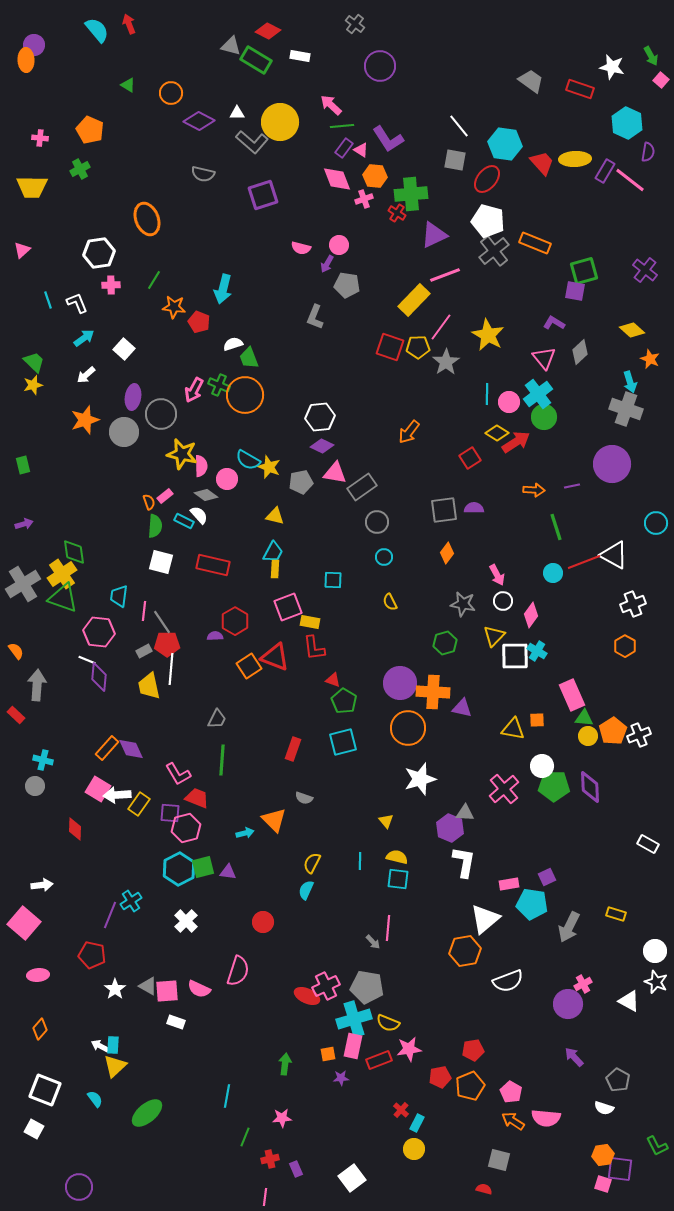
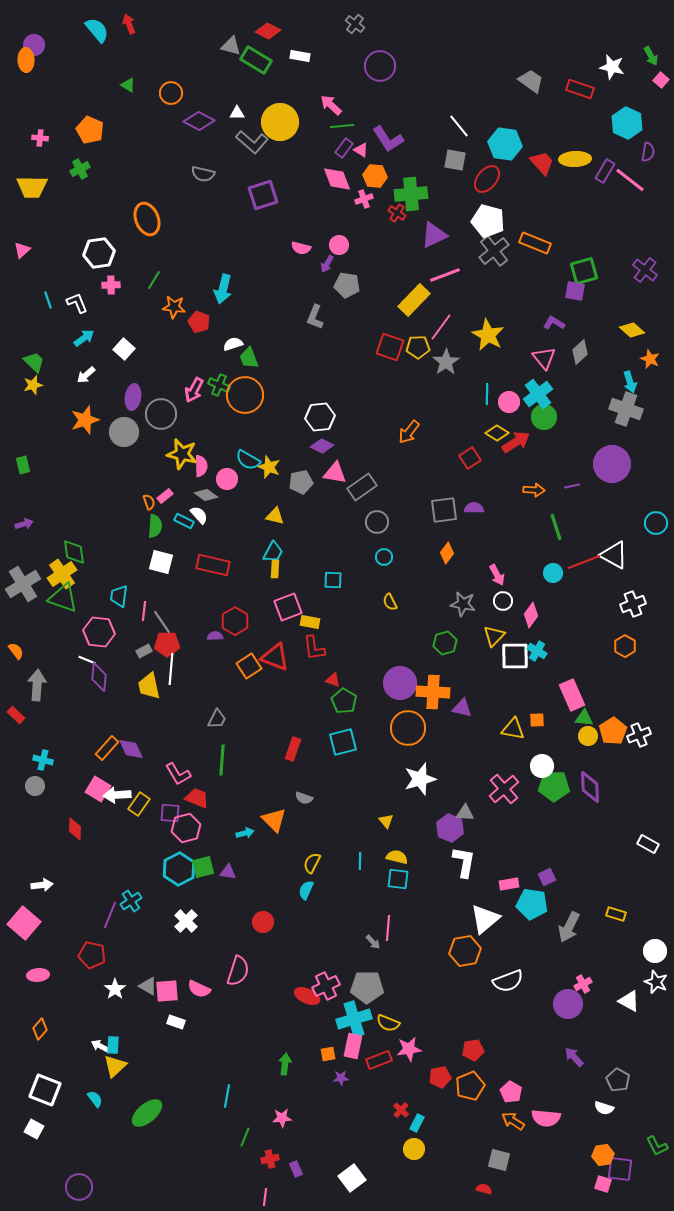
gray pentagon at (367, 987): rotated 8 degrees counterclockwise
